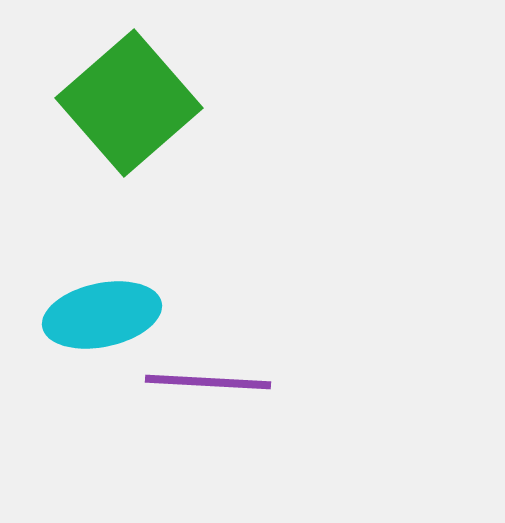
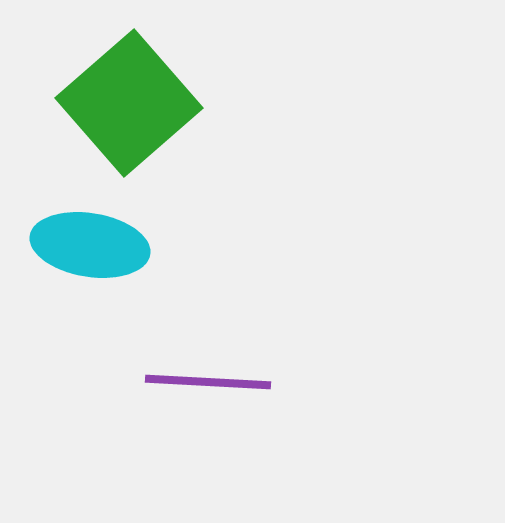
cyan ellipse: moved 12 px left, 70 px up; rotated 21 degrees clockwise
